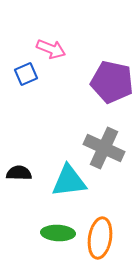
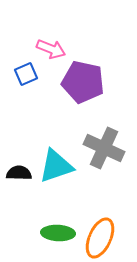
purple pentagon: moved 29 px left
cyan triangle: moved 13 px left, 15 px up; rotated 12 degrees counterclockwise
orange ellipse: rotated 15 degrees clockwise
